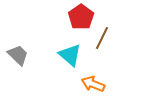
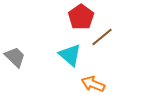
brown line: moved 1 px up; rotated 25 degrees clockwise
gray trapezoid: moved 3 px left, 2 px down
